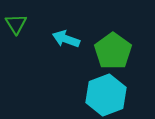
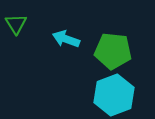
green pentagon: rotated 30 degrees counterclockwise
cyan hexagon: moved 8 px right
